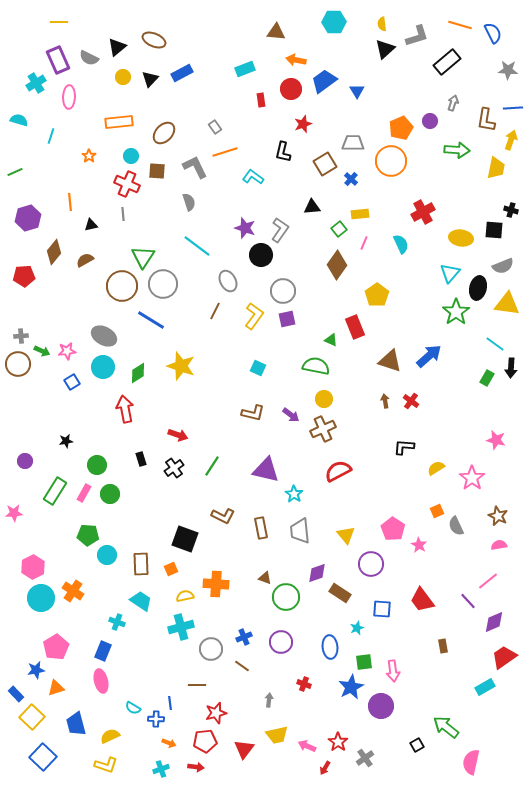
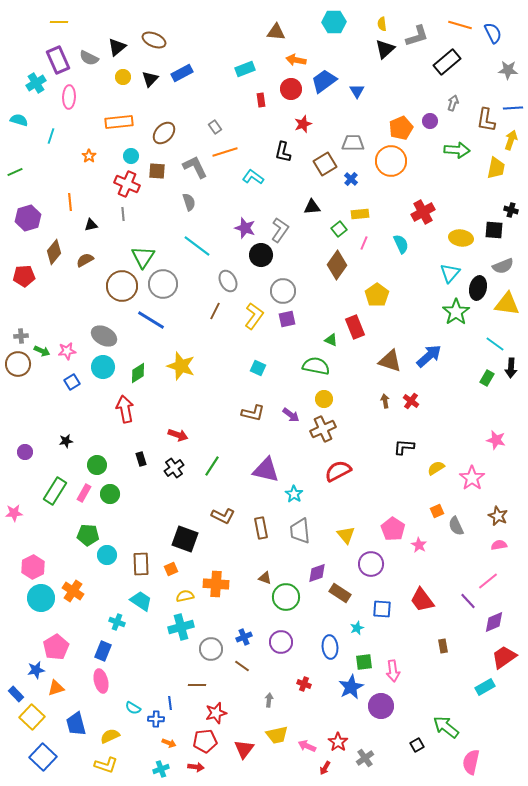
purple circle at (25, 461): moved 9 px up
